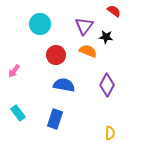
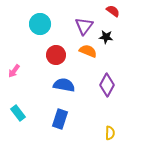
red semicircle: moved 1 px left
blue rectangle: moved 5 px right
